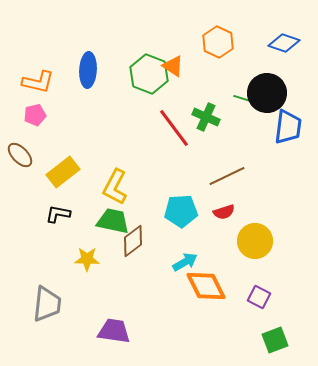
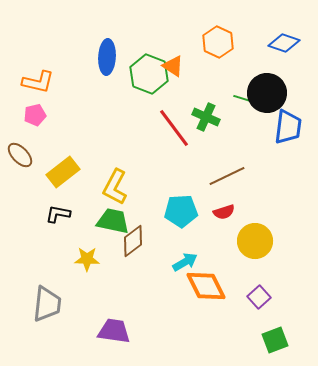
blue ellipse: moved 19 px right, 13 px up
purple square: rotated 20 degrees clockwise
